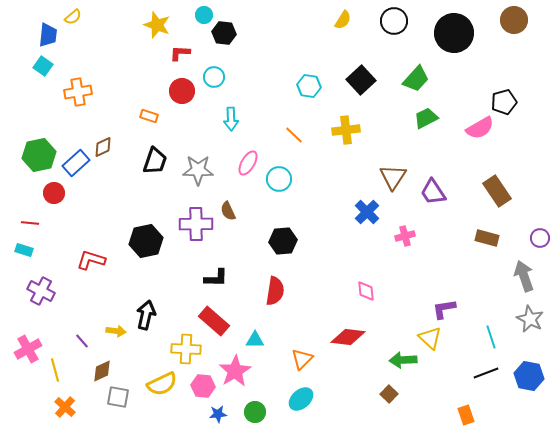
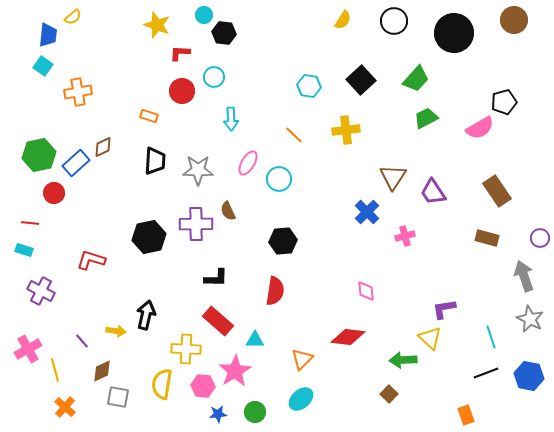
black trapezoid at (155, 161): rotated 16 degrees counterclockwise
black hexagon at (146, 241): moved 3 px right, 4 px up
red rectangle at (214, 321): moved 4 px right
yellow semicircle at (162, 384): rotated 124 degrees clockwise
